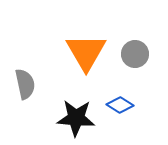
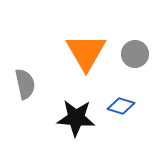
blue diamond: moved 1 px right, 1 px down; rotated 16 degrees counterclockwise
